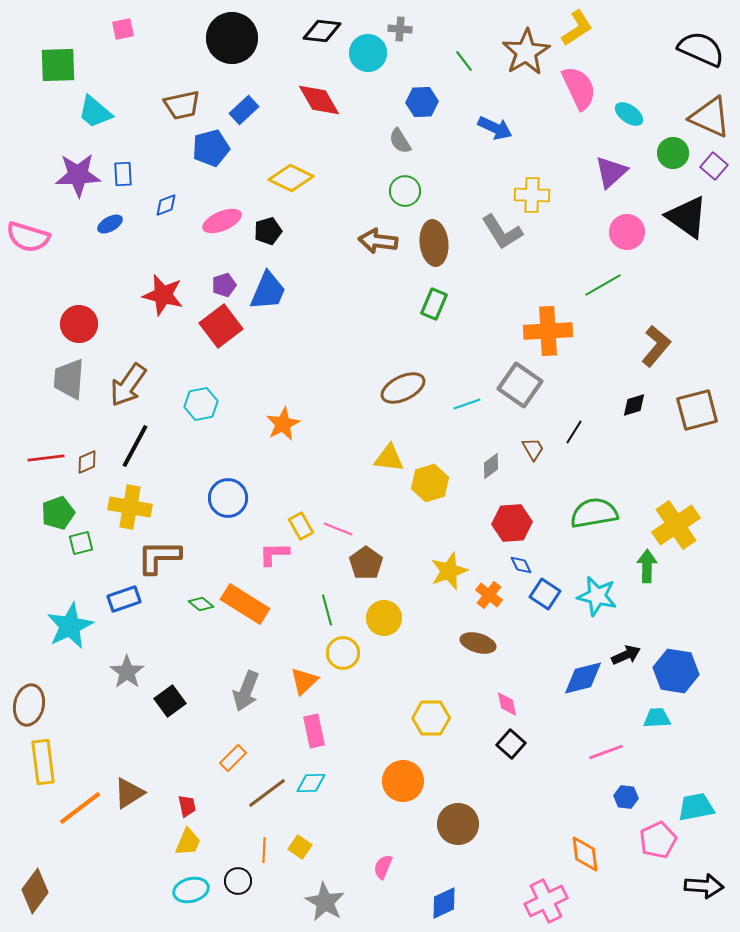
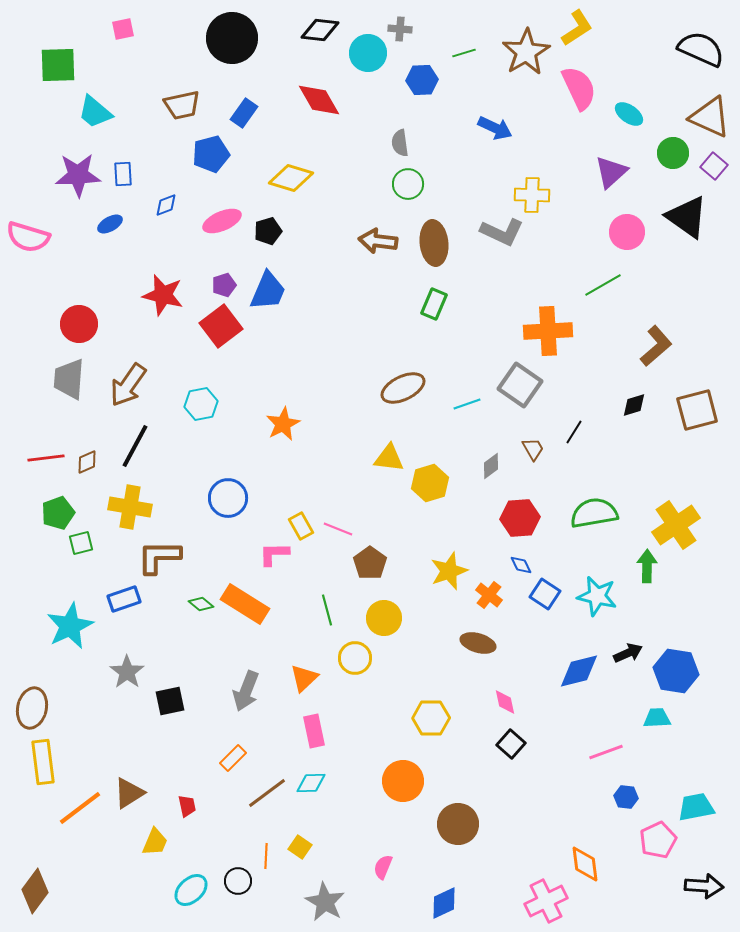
black diamond at (322, 31): moved 2 px left, 1 px up
green line at (464, 61): moved 8 px up; rotated 70 degrees counterclockwise
blue hexagon at (422, 102): moved 22 px up
blue rectangle at (244, 110): moved 3 px down; rotated 12 degrees counterclockwise
gray semicircle at (400, 141): moved 2 px down; rotated 24 degrees clockwise
blue pentagon at (211, 148): moved 6 px down
yellow diamond at (291, 178): rotated 9 degrees counterclockwise
green circle at (405, 191): moved 3 px right, 7 px up
gray L-shape at (502, 232): rotated 33 degrees counterclockwise
brown L-shape at (656, 346): rotated 9 degrees clockwise
red hexagon at (512, 523): moved 8 px right, 5 px up
brown pentagon at (366, 563): moved 4 px right
yellow circle at (343, 653): moved 12 px right, 5 px down
black arrow at (626, 655): moved 2 px right, 2 px up
blue diamond at (583, 678): moved 4 px left, 7 px up
orange triangle at (304, 681): moved 3 px up
black square at (170, 701): rotated 24 degrees clockwise
pink diamond at (507, 704): moved 2 px left, 2 px up
brown ellipse at (29, 705): moved 3 px right, 3 px down
yellow trapezoid at (188, 842): moved 33 px left
orange line at (264, 850): moved 2 px right, 6 px down
orange diamond at (585, 854): moved 10 px down
cyan ellipse at (191, 890): rotated 28 degrees counterclockwise
